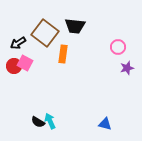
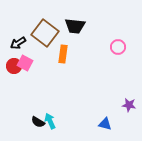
purple star: moved 2 px right, 37 px down; rotated 24 degrees clockwise
